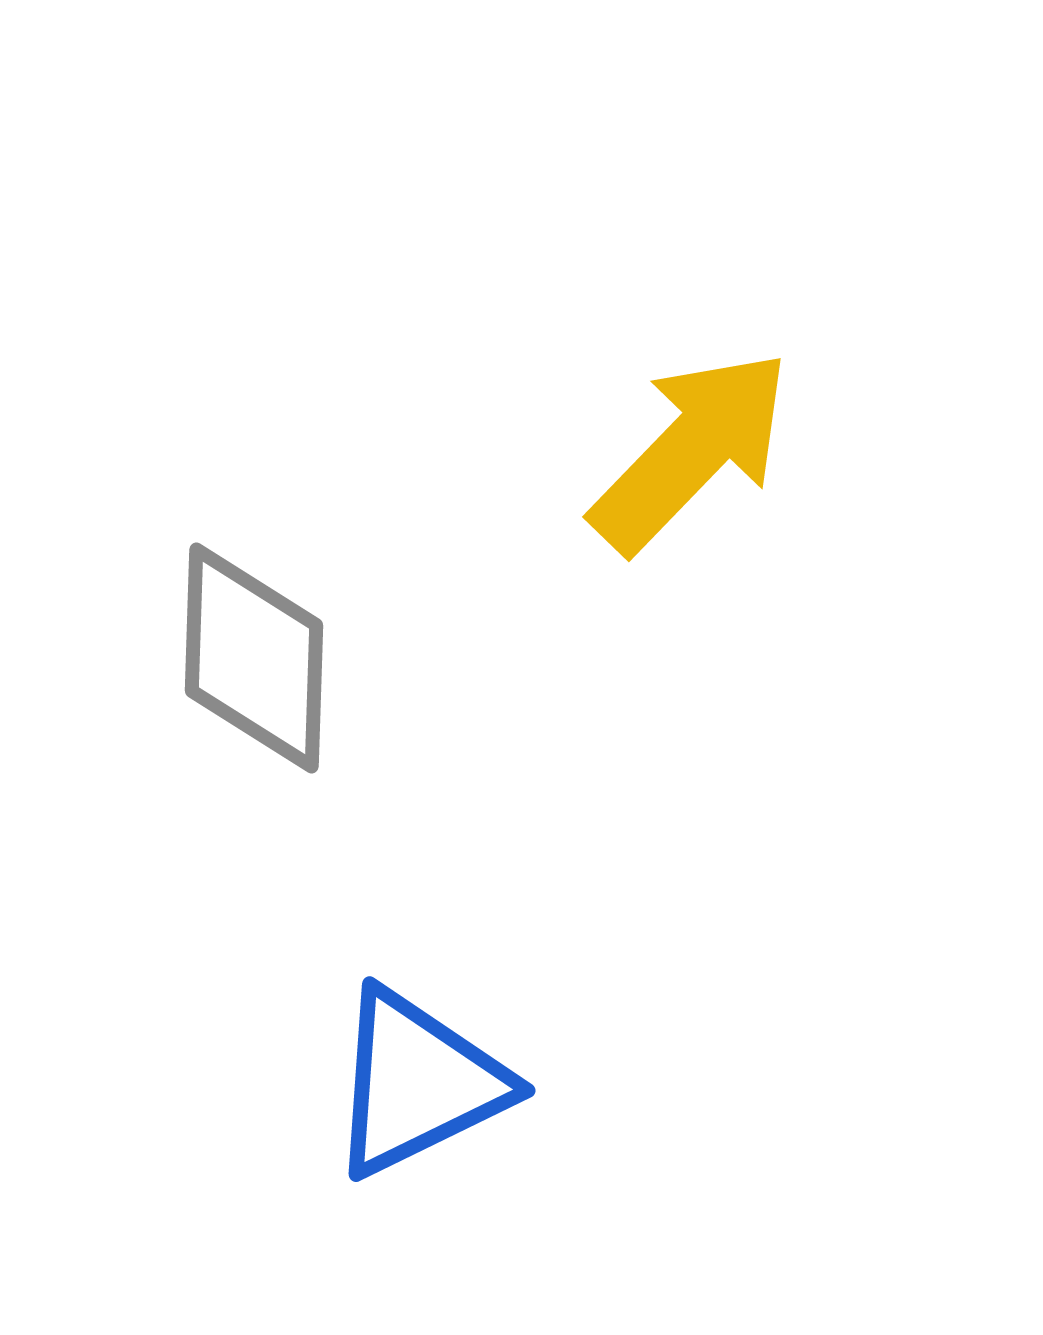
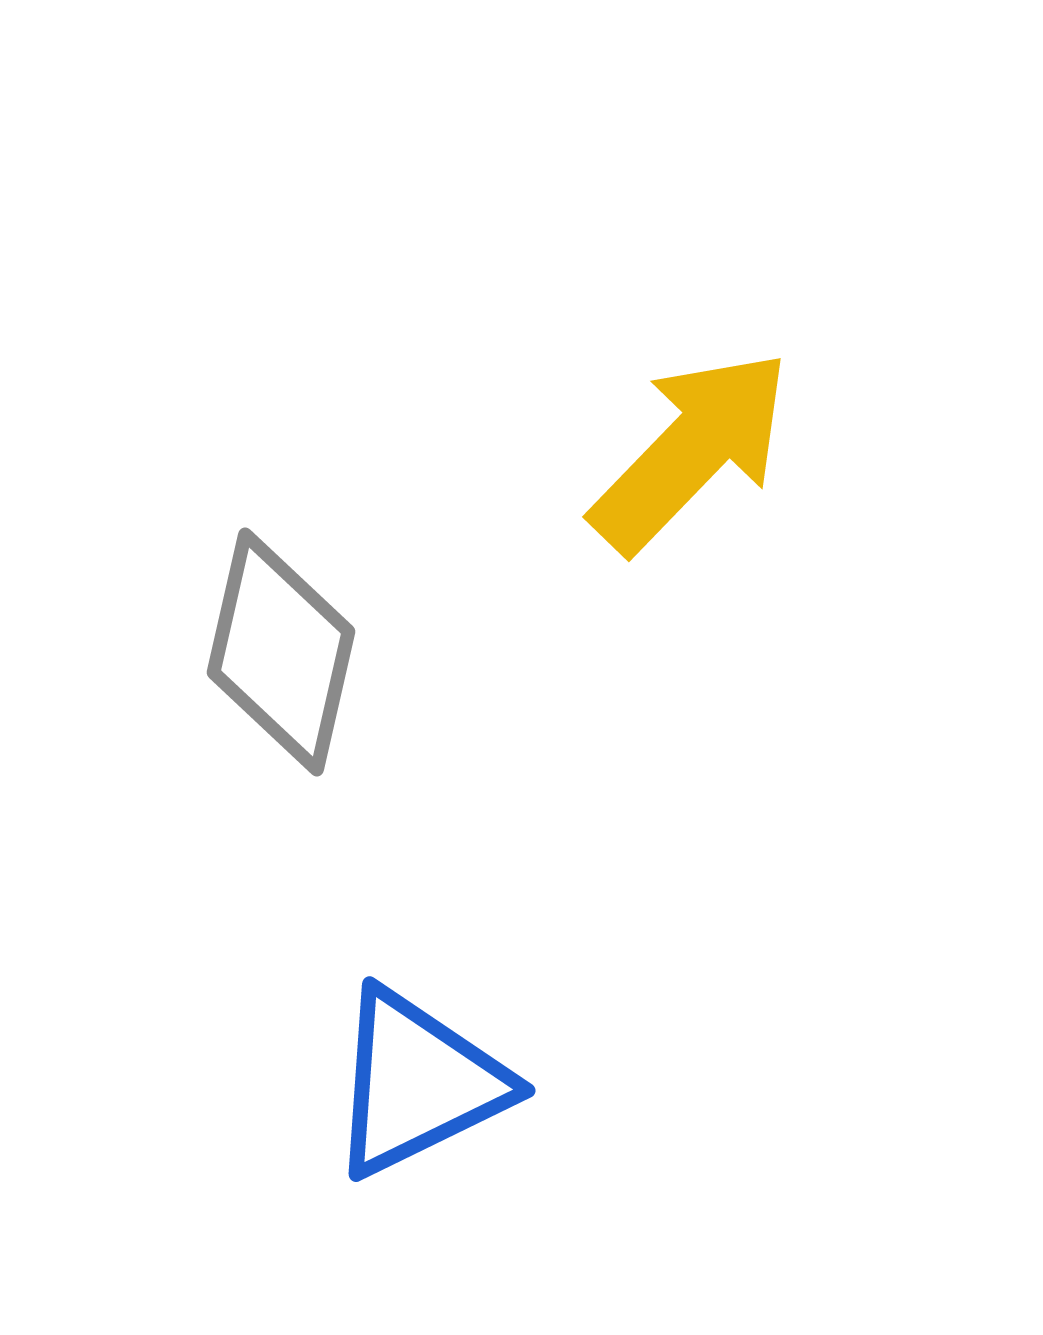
gray diamond: moved 27 px right, 6 px up; rotated 11 degrees clockwise
